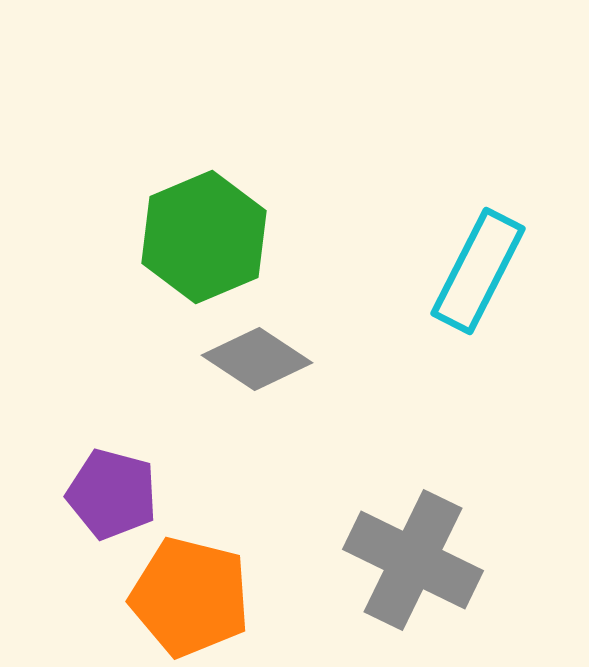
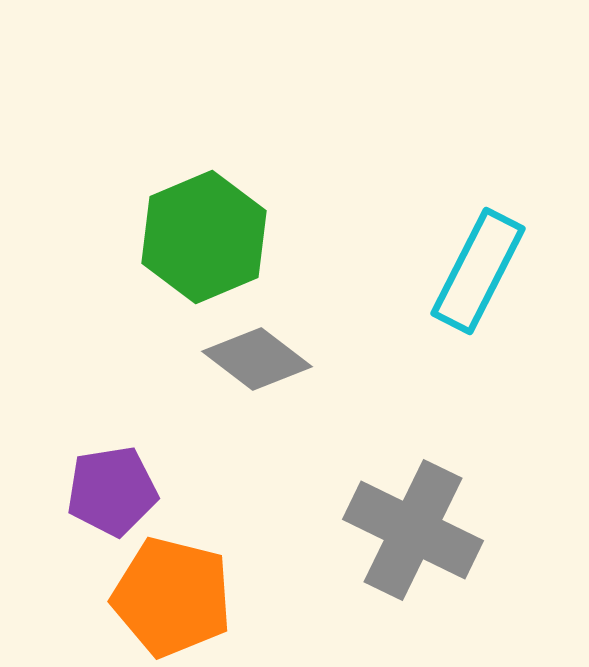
gray diamond: rotated 4 degrees clockwise
purple pentagon: moved 3 px up; rotated 24 degrees counterclockwise
gray cross: moved 30 px up
orange pentagon: moved 18 px left
